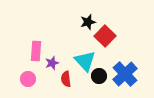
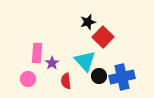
red square: moved 2 px left, 1 px down
pink rectangle: moved 1 px right, 2 px down
purple star: rotated 16 degrees counterclockwise
blue cross: moved 3 px left, 3 px down; rotated 30 degrees clockwise
red semicircle: moved 2 px down
